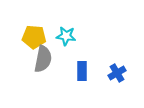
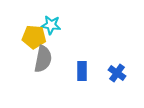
cyan star: moved 15 px left, 11 px up
blue cross: rotated 24 degrees counterclockwise
